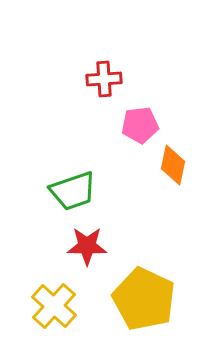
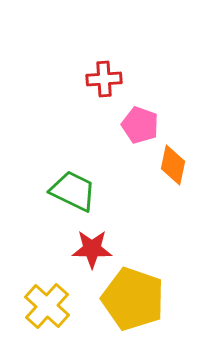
pink pentagon: rotated 27 degrees clockwise
green trapezoid: rotated 135 degrees counterclockwise
red star: moved 5 px right, 3 px down
yellow pentagon: moved 11 px left; rotated 6 degrees counterclockwise
yellow cross: moved 7 px left
